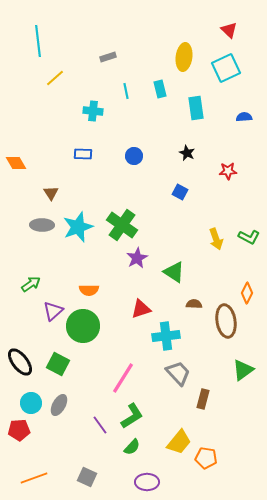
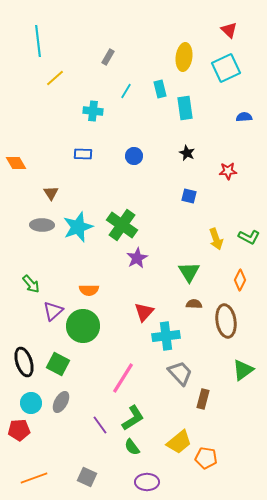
gray rectangle at (108, 57): rotated 42 degrees counterclockwise
cyan line at (126, 91): rotated 42 degrees clockwise
cyan rectangle at (196, 108): moved 11 px left
blue square at (180, 192): moved 9 px right, 4 px down; rotated 14 degrees counterclockwise
green triangle at (174, 272): moved 15 px right; rotated 25 degrees clockwise
green arrow at (31, 284): rotated 84 degrees clockwise
orange diamond at (247, 293): moved 7 px left, 13 px up
red triangle at (141, 309): moved 3 px right, 3 px down; rotated 30 degrees counterclockwise
black ellipse at (20, 362): moved 4 px right; rotated 20 degrees clockwise
gray trapezoid at (178, 373): moved 2 px right
gray ellipse at (59, 405): moved 2 px right, 3 px up
green L-shape at (132, 416): moved 1 px right, 2 px down
yellow trapezoid at (179, 442): rotated 12 degrees clockwise
green semicircle at (132, 447): rotated 102 degrees clockwise
